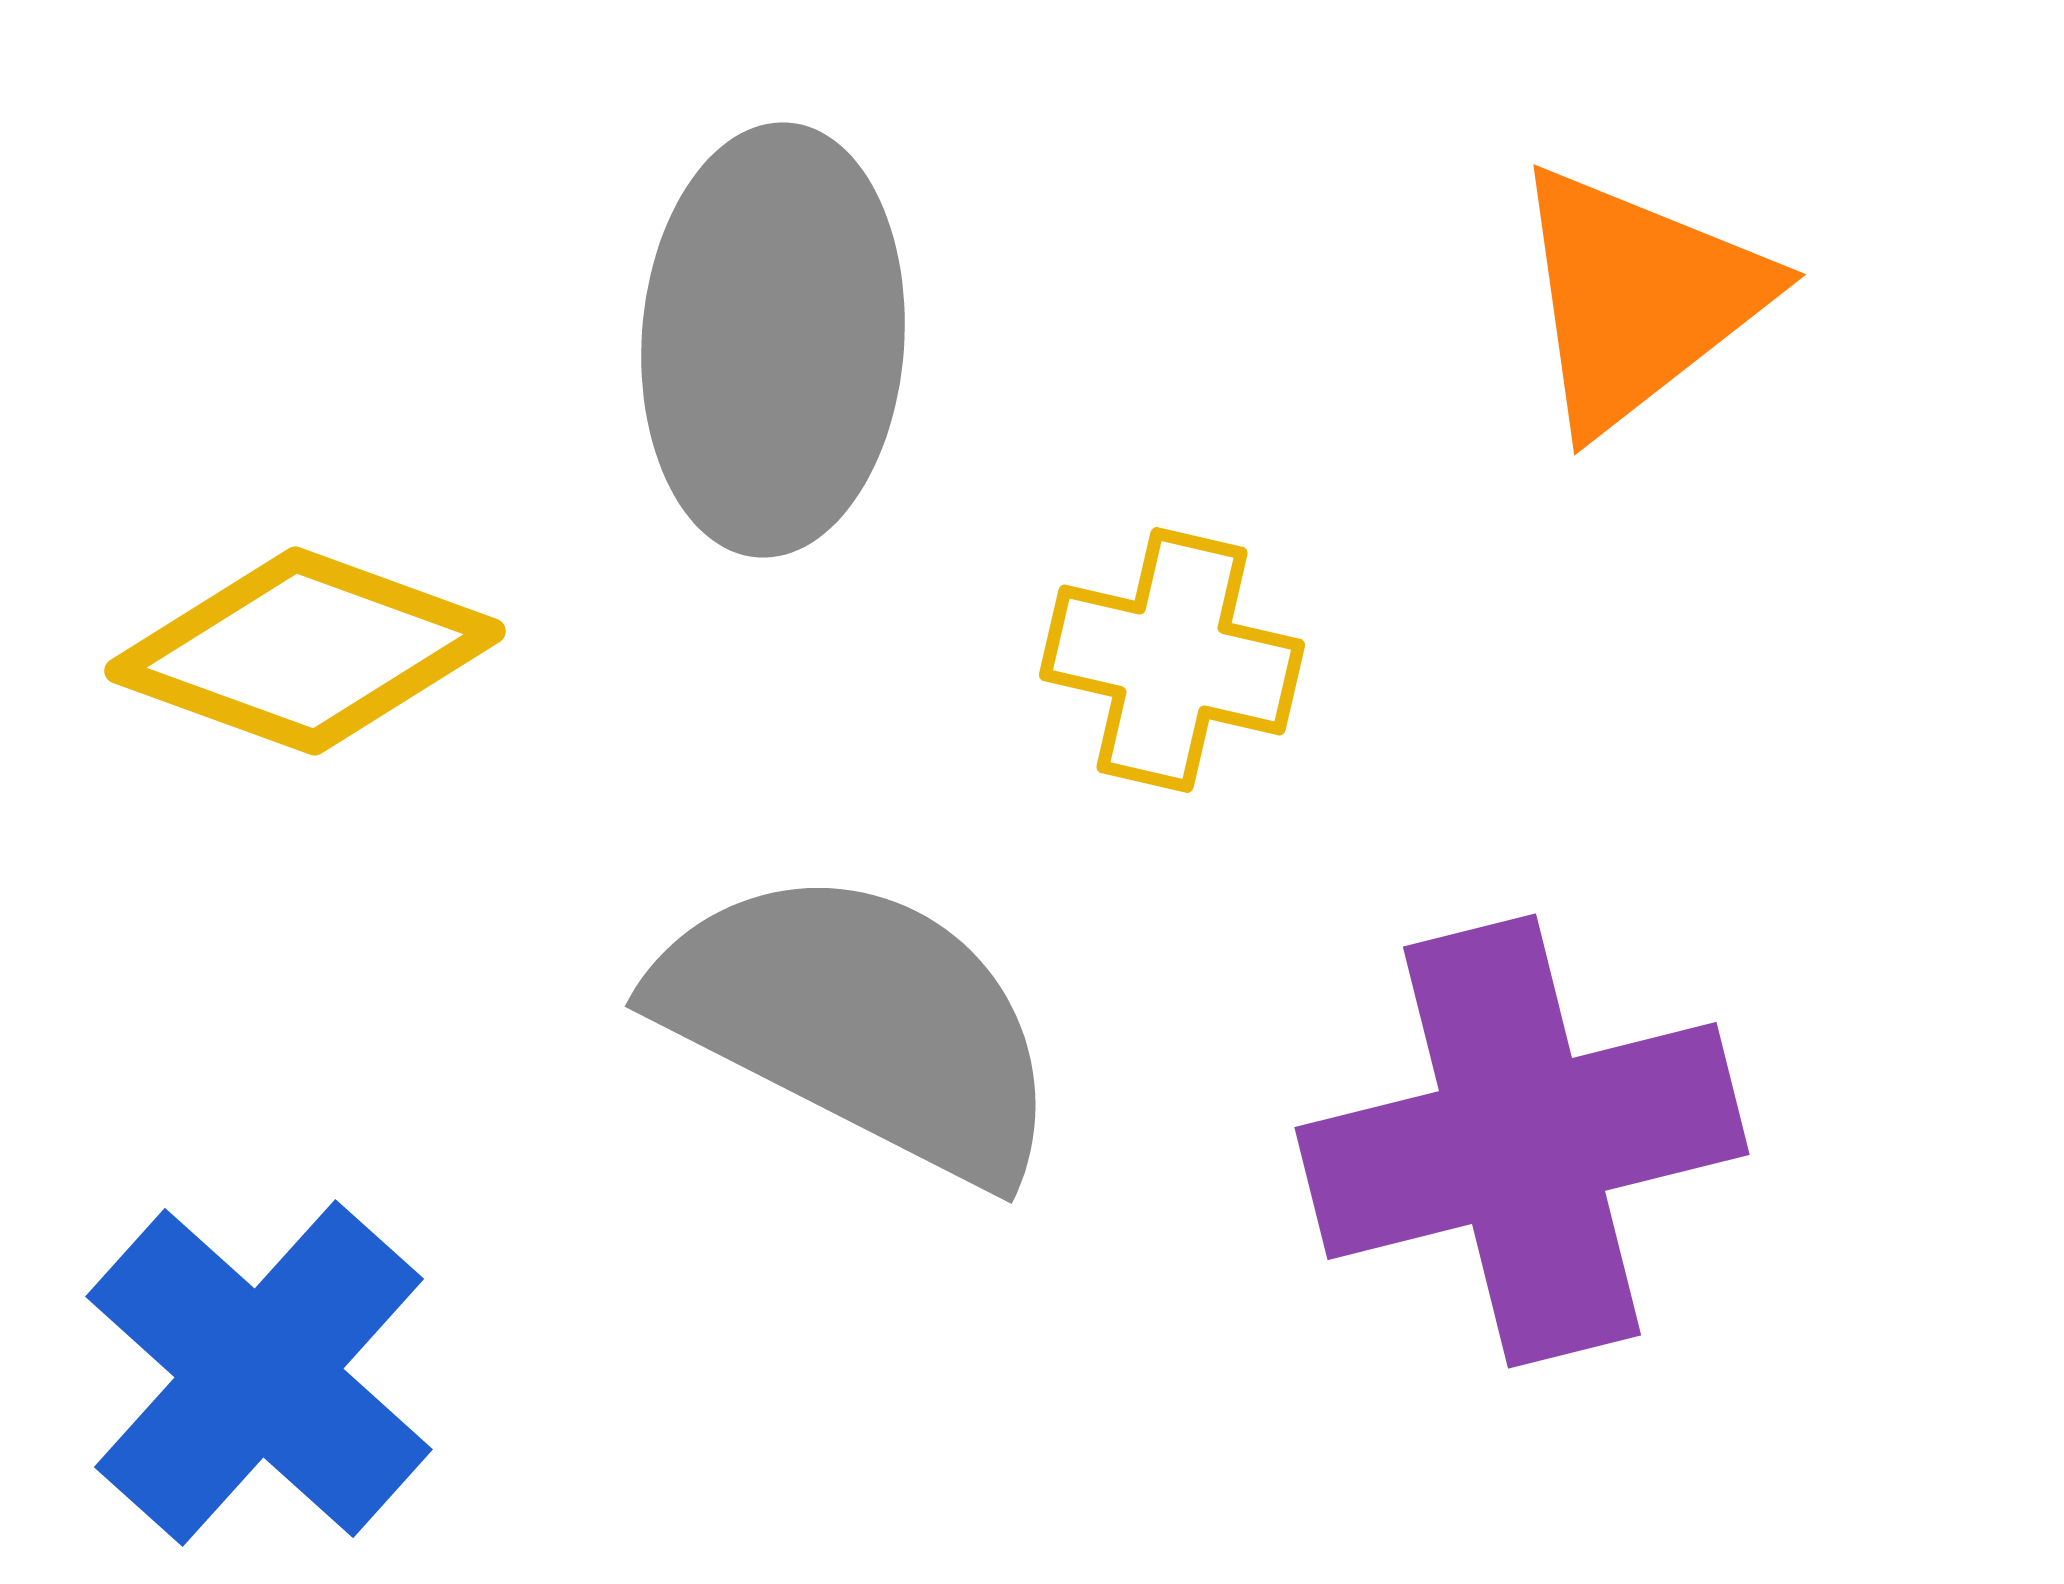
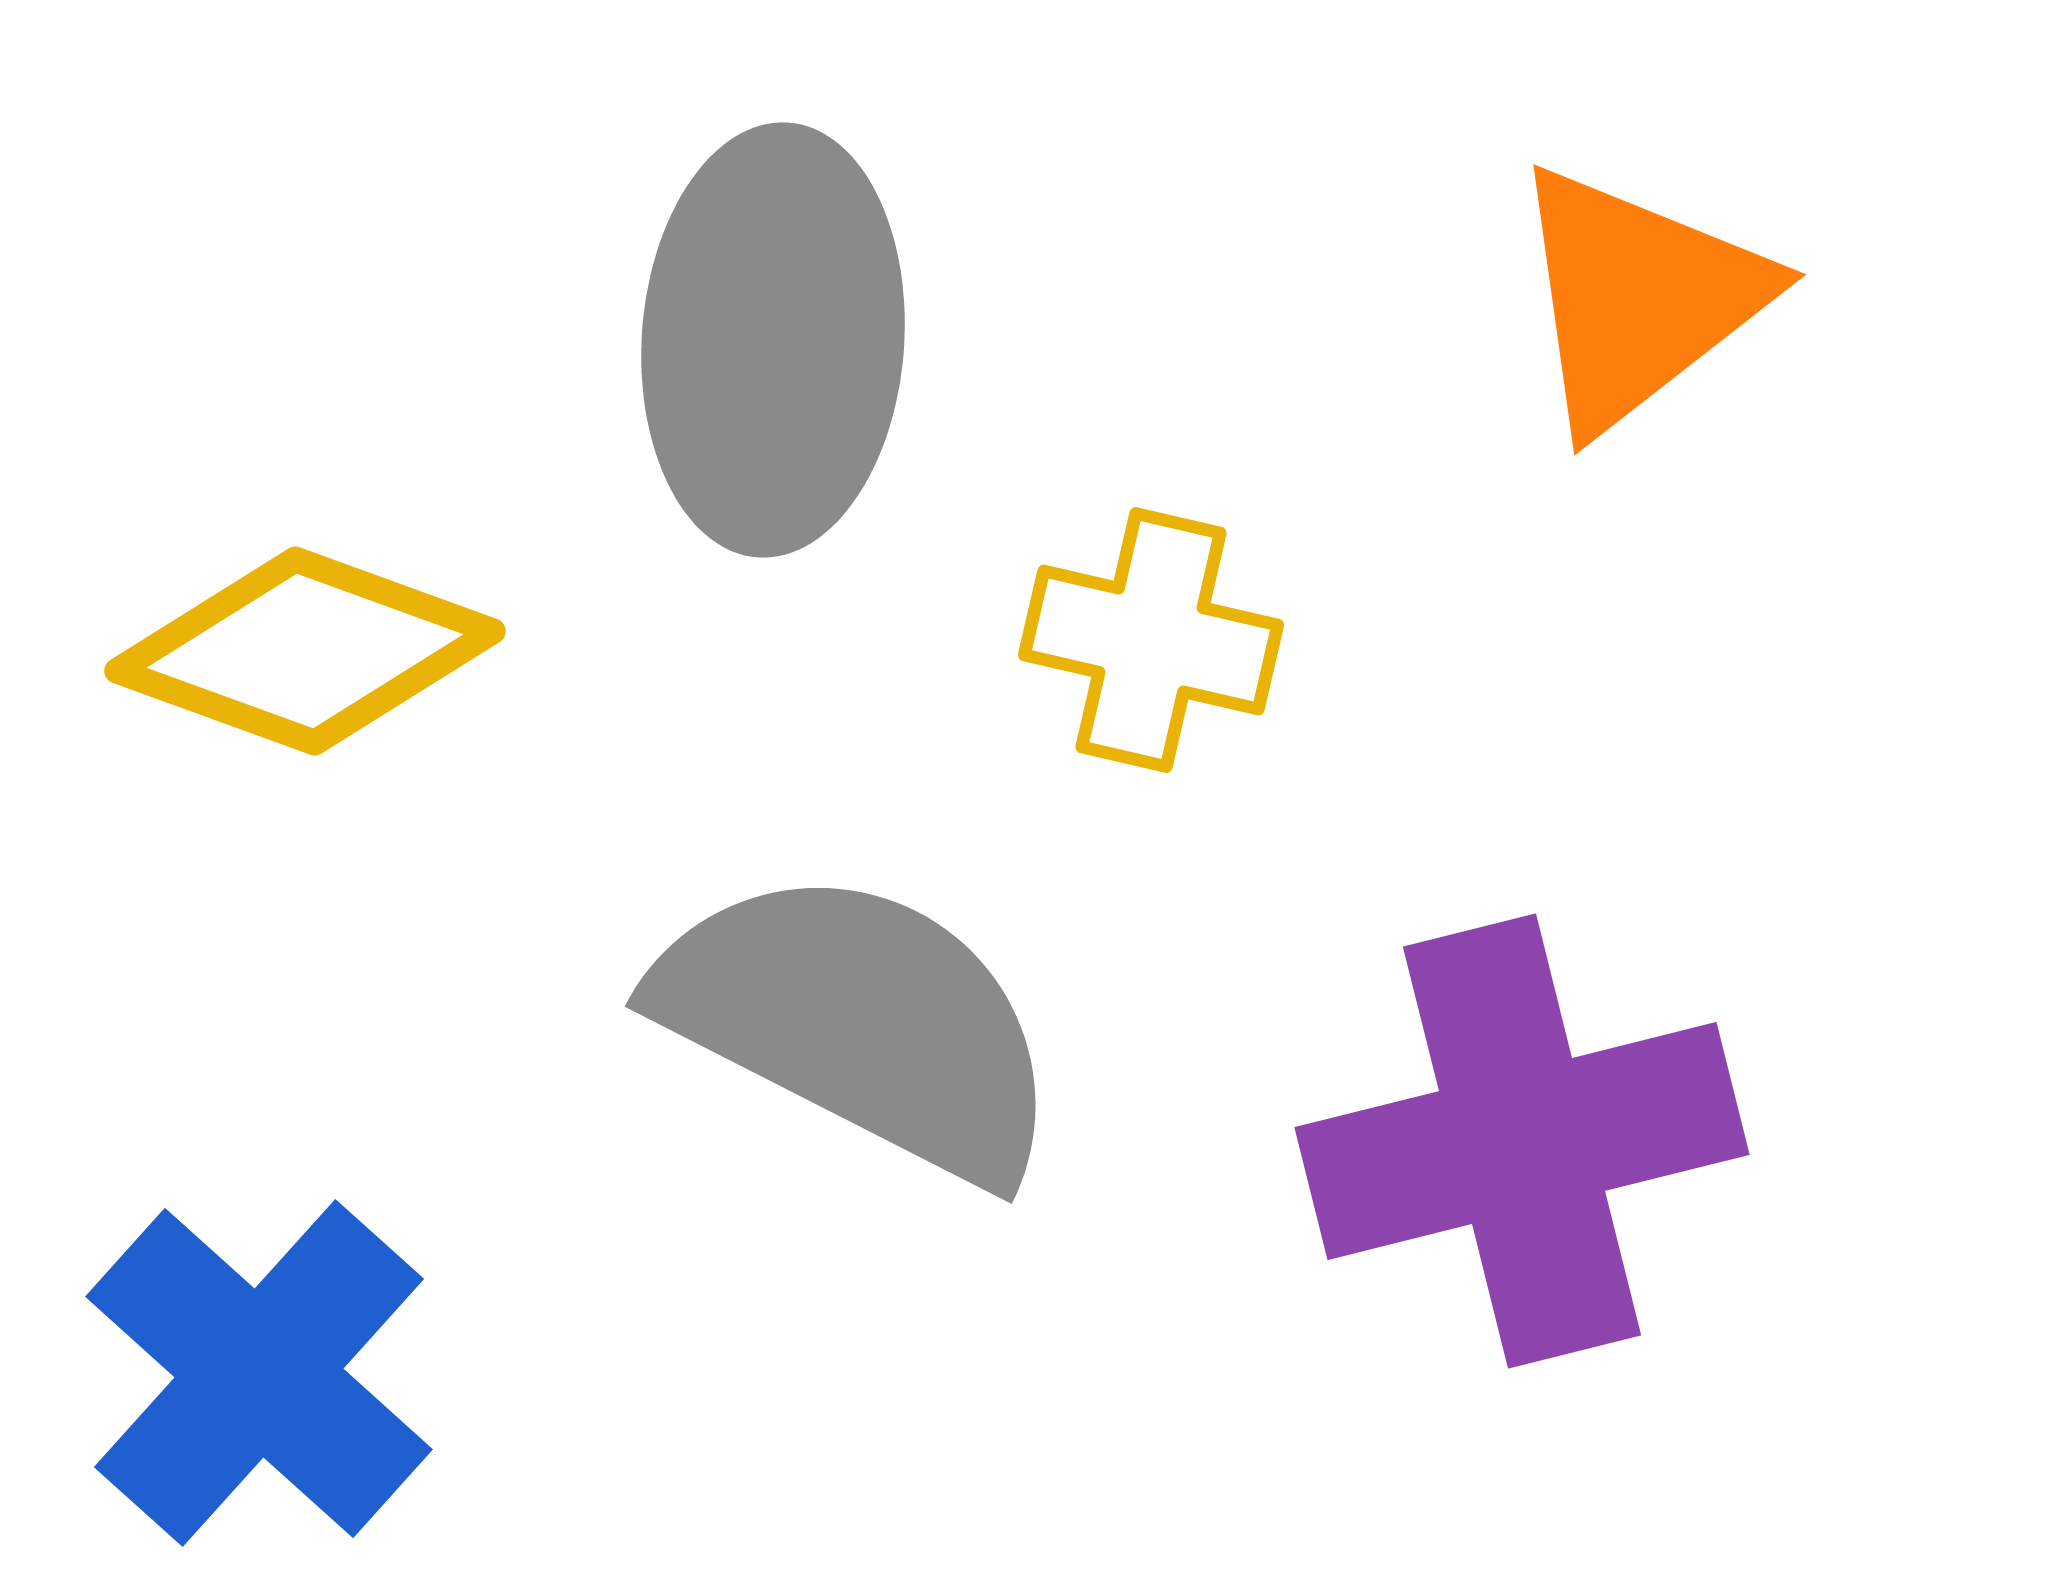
yellow cross: moved 21 px left, 20 px up
